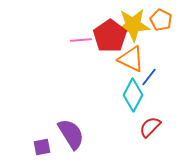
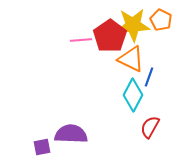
blue line: rotated 18 degrees counterclockwise
red semicircle: rotated 15 degrees counterclockwise
purple semicircle: rotated 56 degrees counterclockwise
